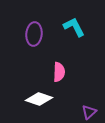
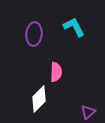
pink semicircle: moved 3 px left
white diamond: rotated 64 degrees counterclockwise
purple triangle: moved 1 px left
